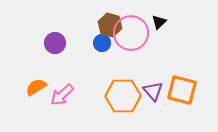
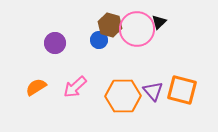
pink circle: moved 6 px right, 4 px up
blue circle: moved 3 px left, 3 px up
pink arrow: moved 13 px right, 8 px up
